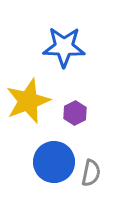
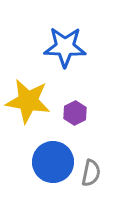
blue star: moved 1 px right
yellow star: rotated 30 degrees clockwise
blue circle: moved 1 px left
